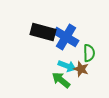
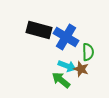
black rectangle: moved 4 px left, 2 px up
green semicircle: moved 1 px left, 1 px up
